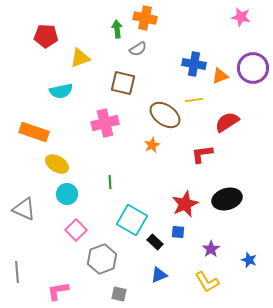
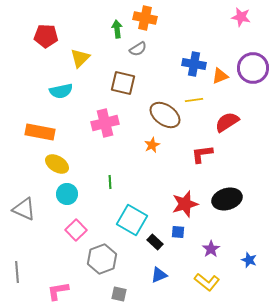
yellow triangle: rotated 25 degrees counterclockwise
orange rectangle: moved 6 px right; rotated 8 degrees counterclockwise
red star: rotated 8 degrees clockwise
yellow L-shape: rotated 20 degrees counterclockwise
